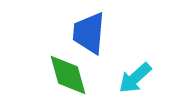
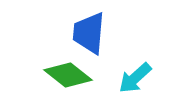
green diamond: rotated 36 degrees counterclockwise
